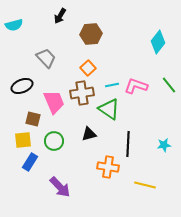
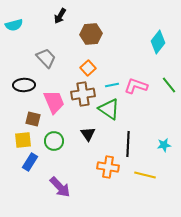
black ellipse: moved 2 px right, 1 px up; rotated 20 degrees clockwise
brown cross: moved 1 px right, 1 px down
black triangle: moved 1 px left; rotated 49 degrees counterclockwise
yellow line: moved 10 px up
